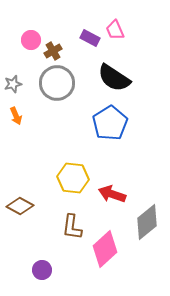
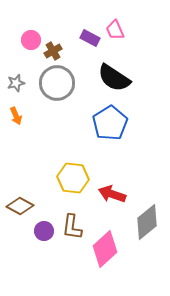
gray star: moved 3 px right, 1 px up
purple circle: moved 2 px right, 39 px up
